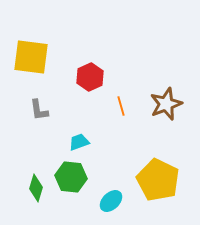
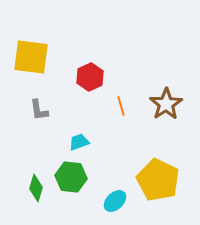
brown star: rotated 12 degrees counterclockwise
cyan ellipse: moved 4 px right
